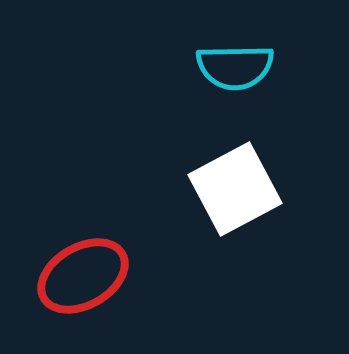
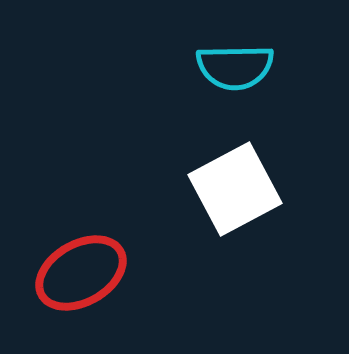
red ellipse: moved 2 px left, 3 px up
